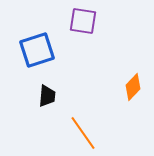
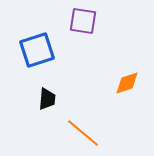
orange diamond: moved 6 px left, 4 px up; rotated 28 degrees clockwise
black trapezoid: moved 3 px down
orange line: rotated 15 degrees counterclockwise
